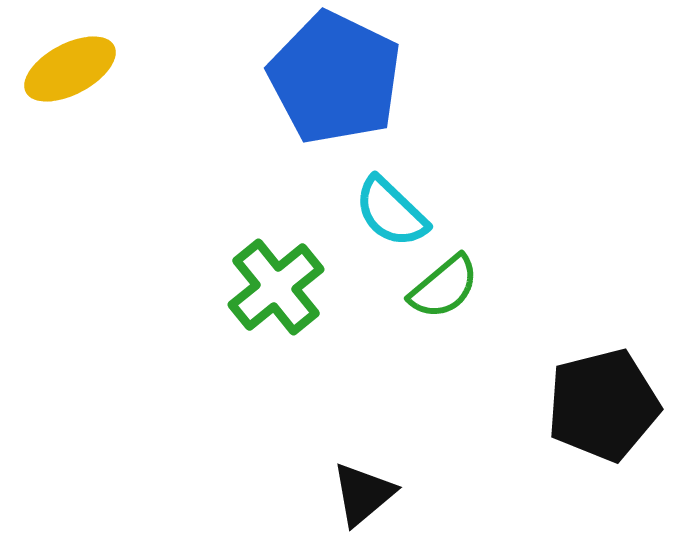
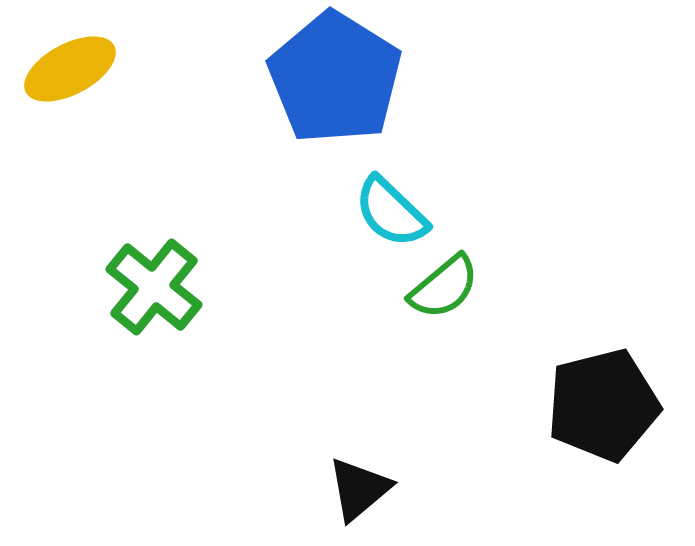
blue pentagon: rotated 6 degrees clockwise
green cross: moved 122 px left; rotated 12 degrees counterclockwise
black triangle: moved 4 px left, 5 px up
